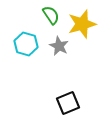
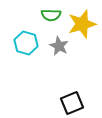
green semicircle: rotated 126 degrees clockwise
cyan hexagon: moved 1 px up
black square: moved 4 px right
